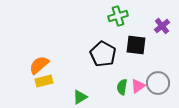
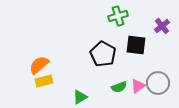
green semicircle: moved 3 px left; rotated 119 degrees counterclockwise
